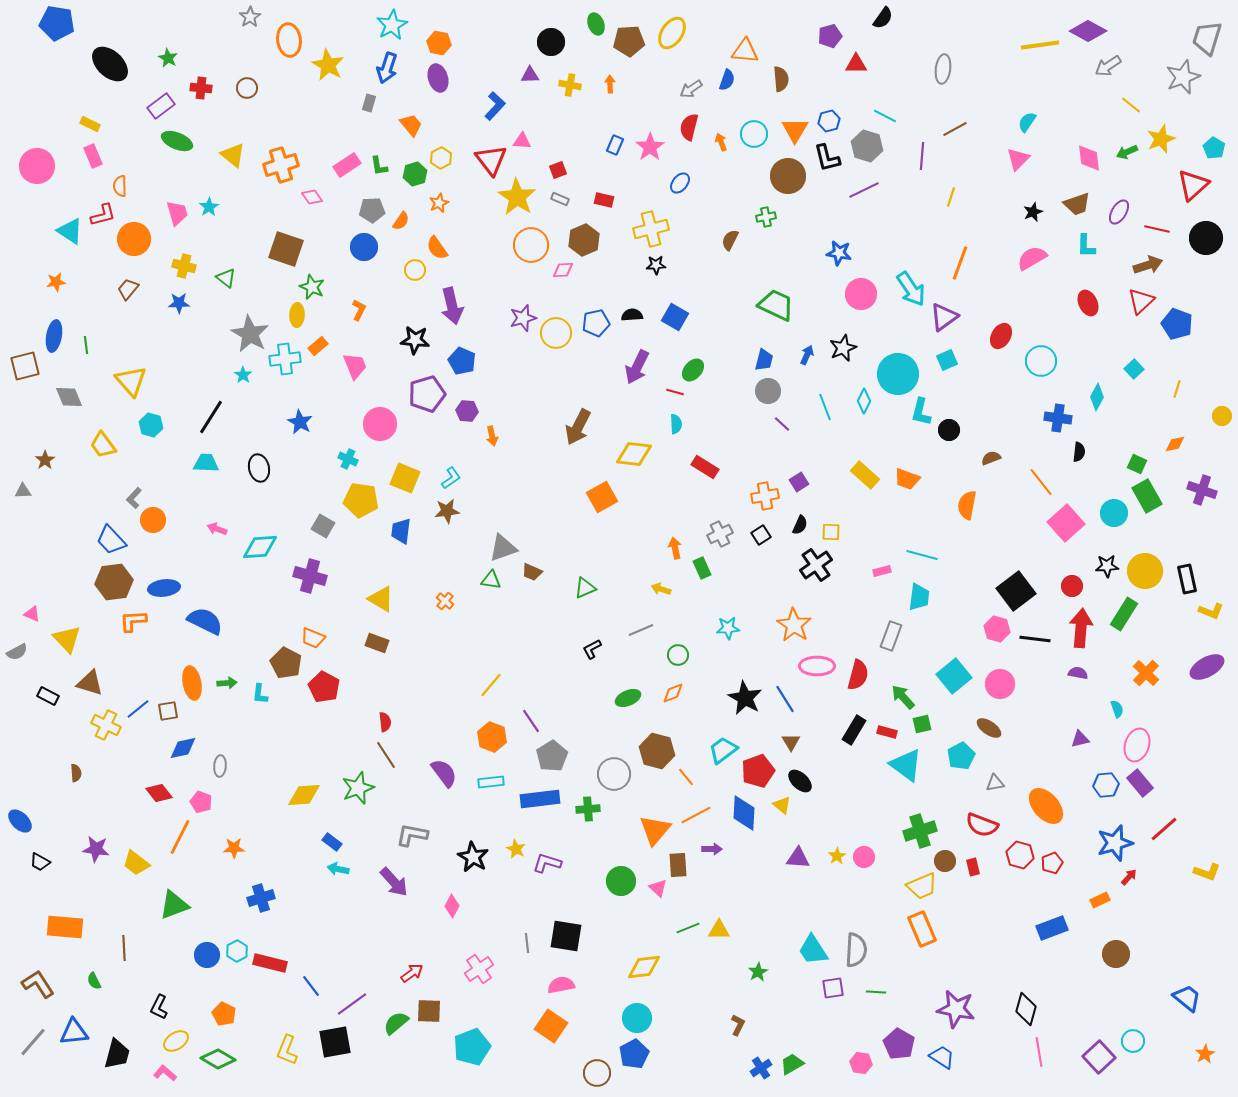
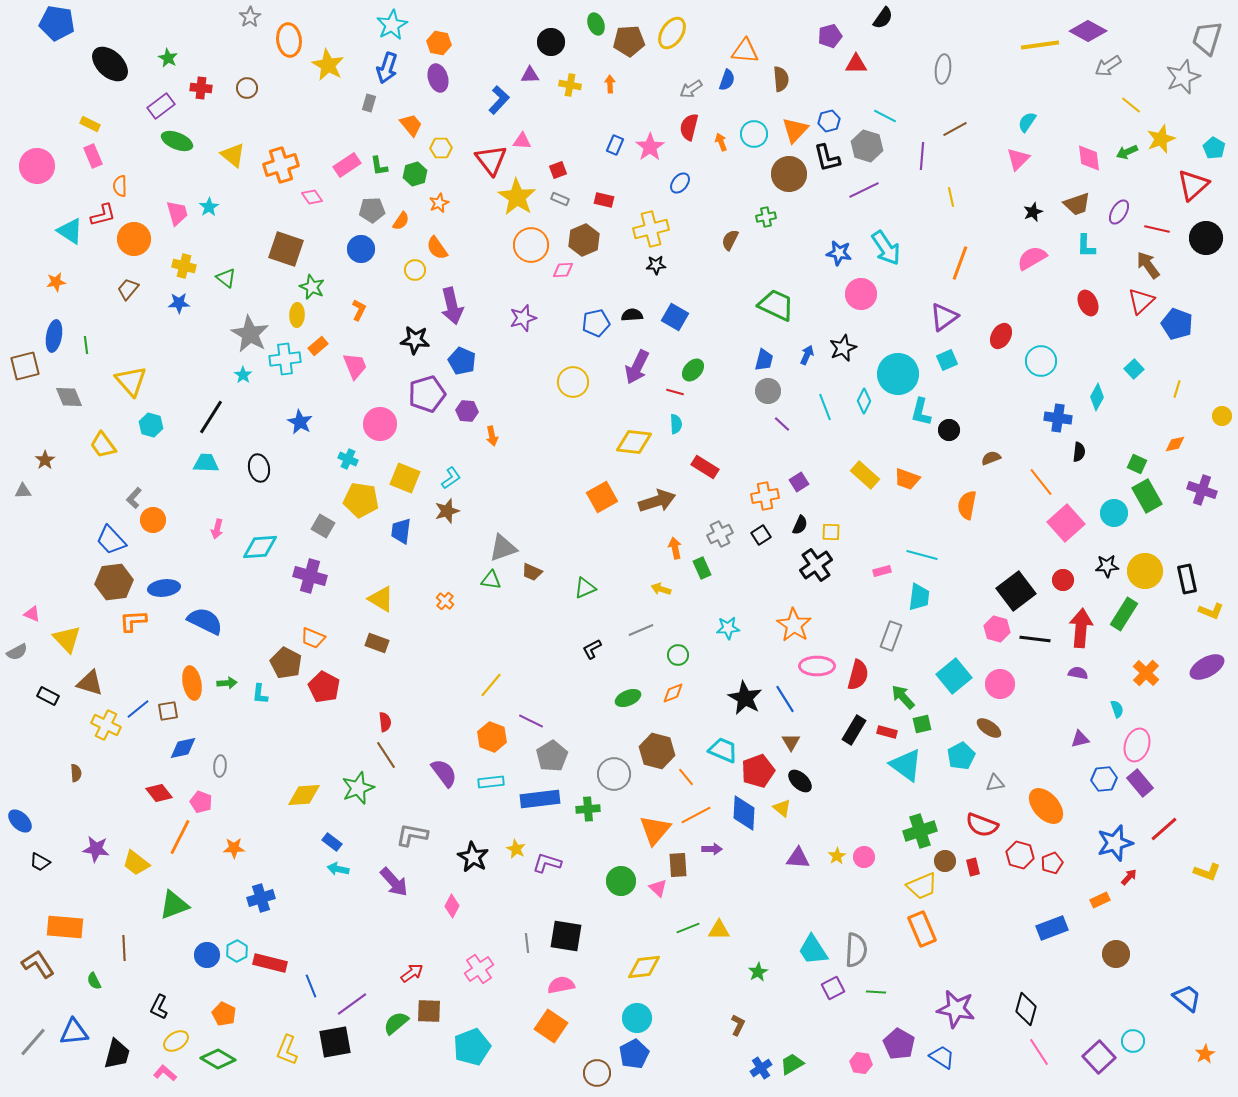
blue L-shape at (495, 106): moved 4 px right, 6 px up
orange triangle at (795, 130): rotated 12 degrees clockwise
yellow hexagon at (441, 158): moved 10 px up; rotated 25 degrees clockwise
brown circle at (788, 176): moved 1 px right, 2 px up
yellow line at (951, 197): rotated 30 degrees counterclockwise
blue circle at (364, 247): moved 3 px left, 2 px down
brown arrow at (1148, 265): rotated 108 degrees counterclockwise
cyan arrow at (911, 289): moved 25 px left, 41 px up
yellow circle at (556, 333): moved 17 px right, 49 px down
brown arrow at (578, 427): moved 79 px right, 74 px down; rotated 135 degrees counterclockwise
yellow diamond at (634, 454): moved 12 px up
brown star at (447, 511): rotated 10 degrees counterclockwise
pink arrow at (217, 529): rotated 96 degrees counterclockwise
red circle at (1072, 586): moved 9 px left, 6 px up
purple line at (531, 721): rotated 30 degrees counterclockwise
cyan trapezoid at (723, 750): rotated 60 degrees clockwise
blue hexagon at (1106, 785): moved 2 px left, 6 px up
yellow triangle at (782, 805): moved 3 px down
brown L-shape at (38, 984): moved 20 px up
blue line at (311, 986): rotated 15 degrees clockwise
purple square at (833, 988): rotated 20 degrees counterclockwise
pink line at (1039, 1052): rotated 24 degrees counterclockwise
